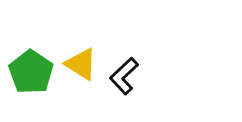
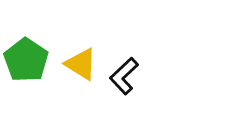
green pentagon: moved 5 px left, 12 px up
